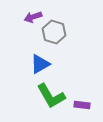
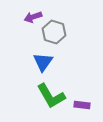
blue triangle: moved 3 px right, 2 px up; rotated 25 degrees counterclockwise
